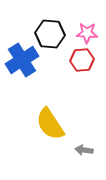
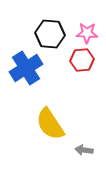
blue cross: moved 4 px right, 8 px down
